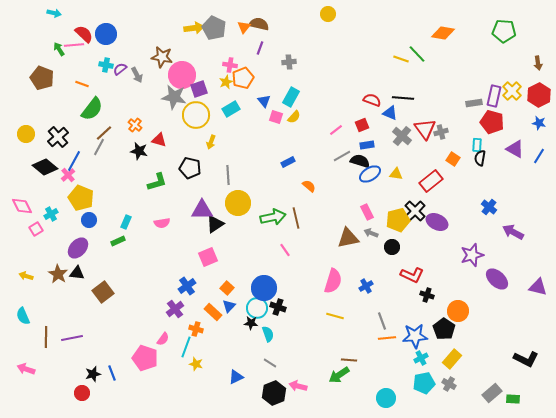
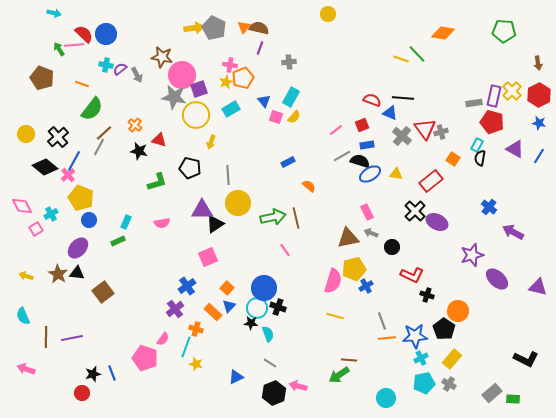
brown semicircle at (259, 24): moved 4 px down
cyan rectangle at (477, 145): rotated 24 degrees clockwise
yellow pentagon at (398, 220): moved 44 px left, 49 px down
